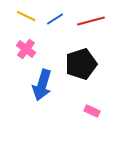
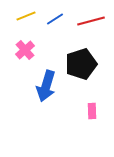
yellow line: rotated 48 degrees counterclockwise
pink cross: moved 1 px left, 1 px down; rotated 12 degrees clockwise
blue arrow: moved 4 px right, 1 px down
pink rectangle: rotated 63 degrees clockwise
